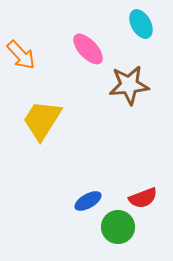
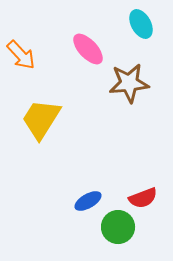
brown star: moved 2 px up
yellow trapezoid: moved 1 px left, 1 px up
